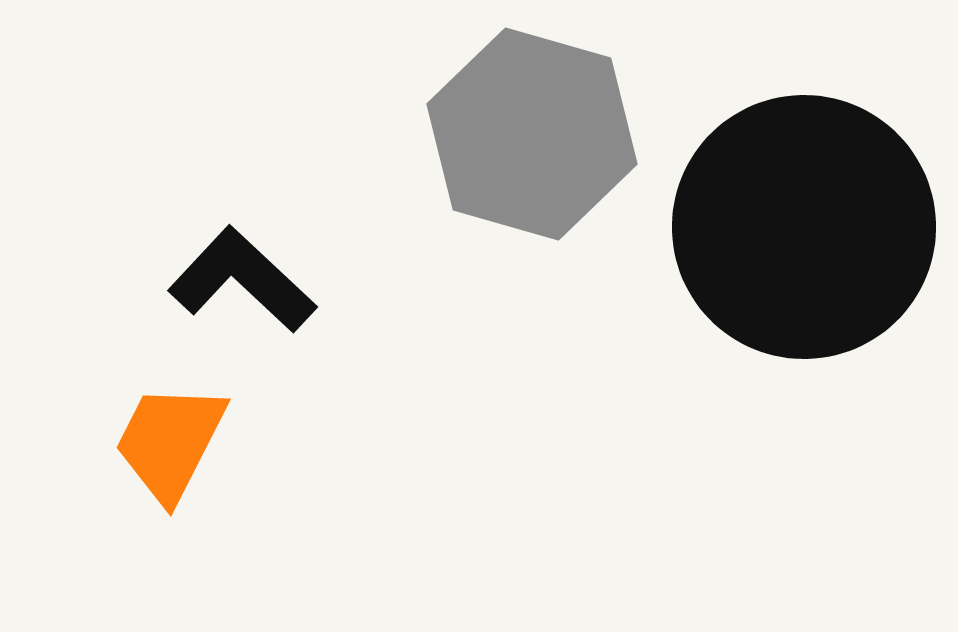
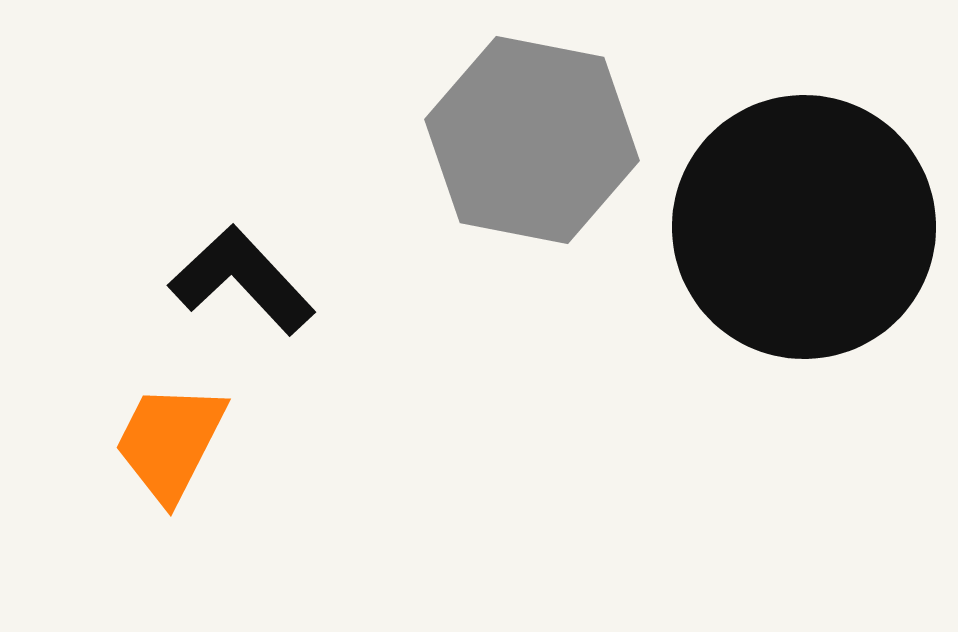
gray hexagon: moved 6 px down; rotated 5 degrees counterclockwise
black L-shape: rotated 4 degrees clockwise
